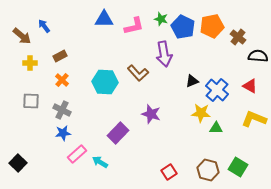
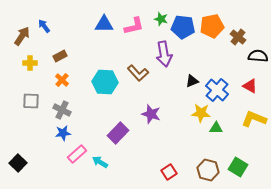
blue triangle: moved 5 px down
blue pentagon: rotated 20 degrees counterclockwise
brown arrow: rotated 96 degrees counterclockwise
